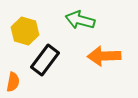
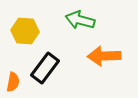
yellow hexagon: rotated 12 degrees counterclockwise
black rectangle: moved 8 px down
